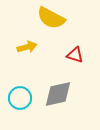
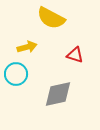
cyan circle: moved 4 px left, 24 px up
